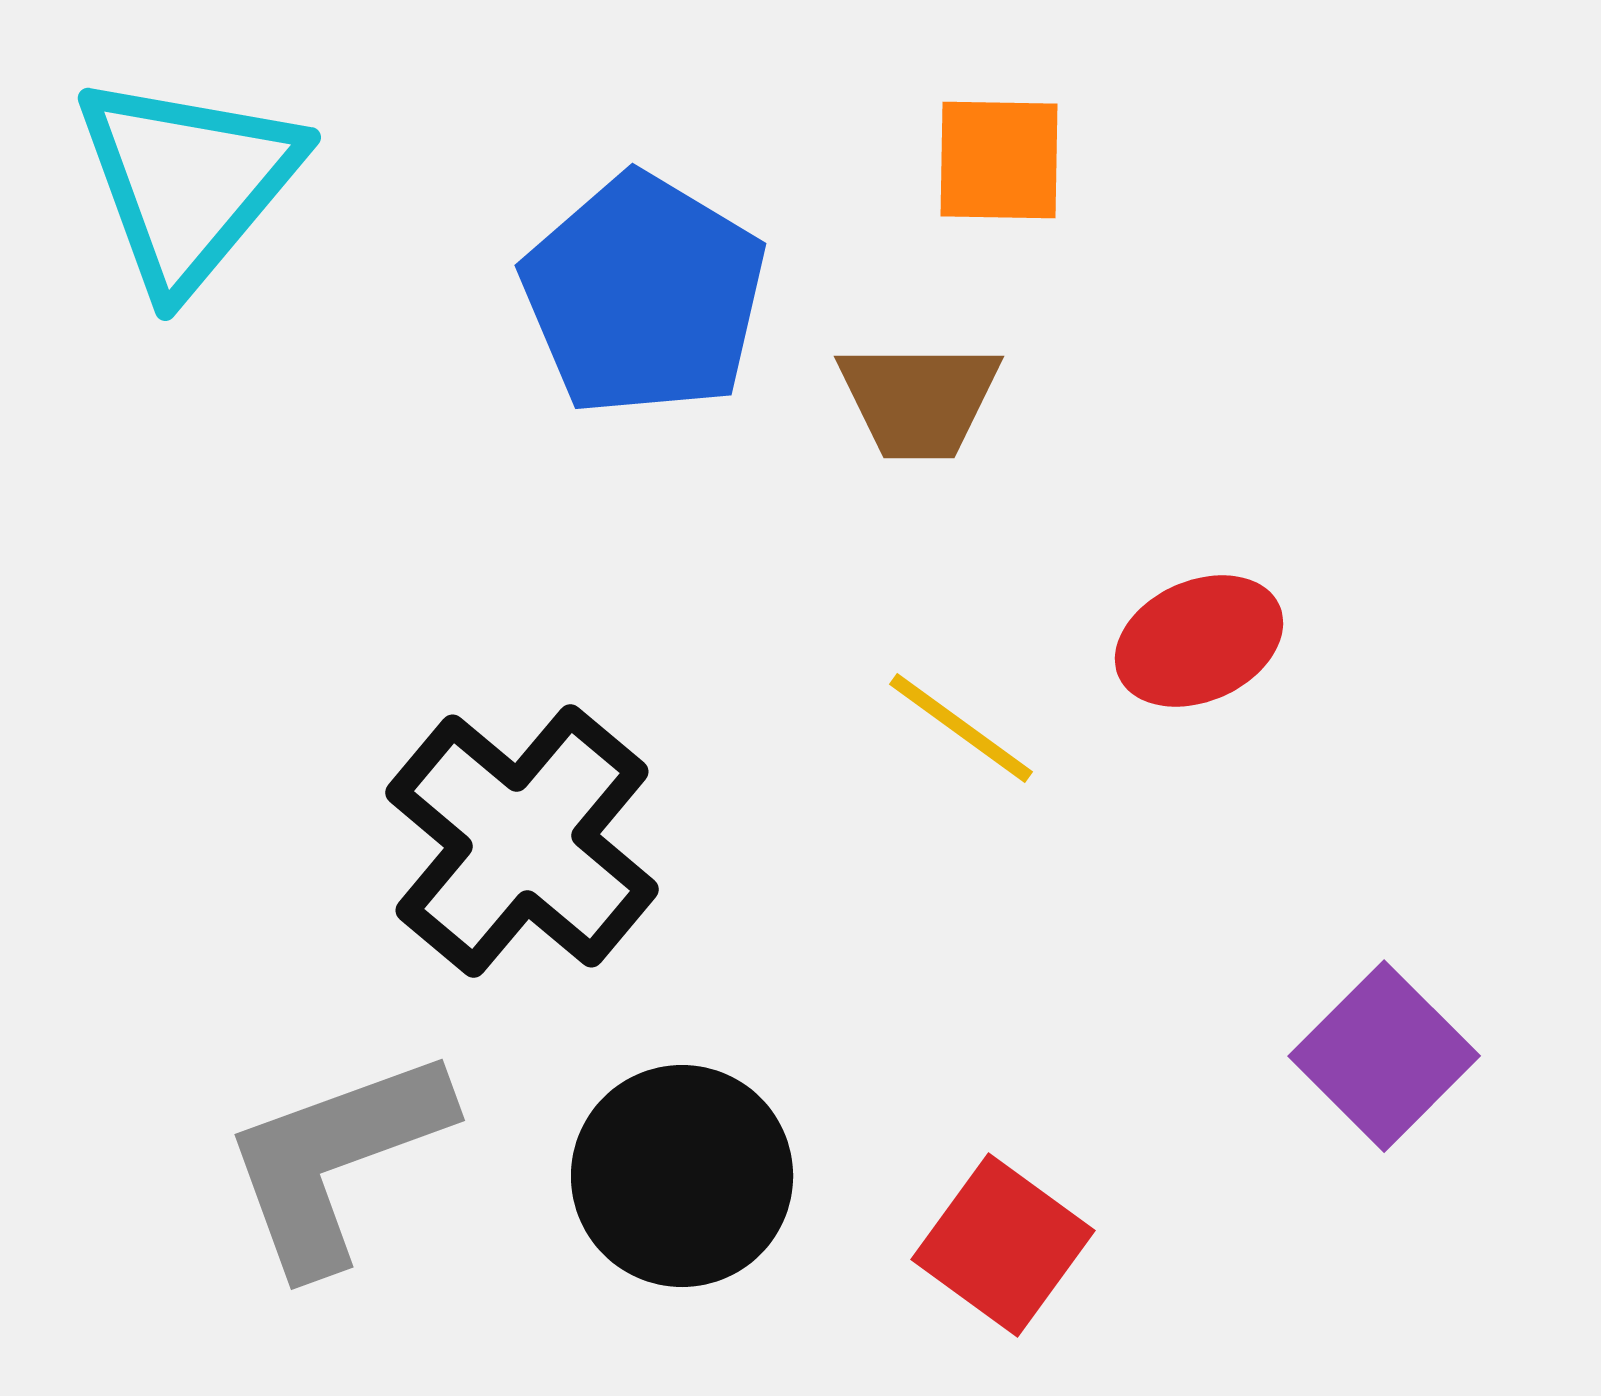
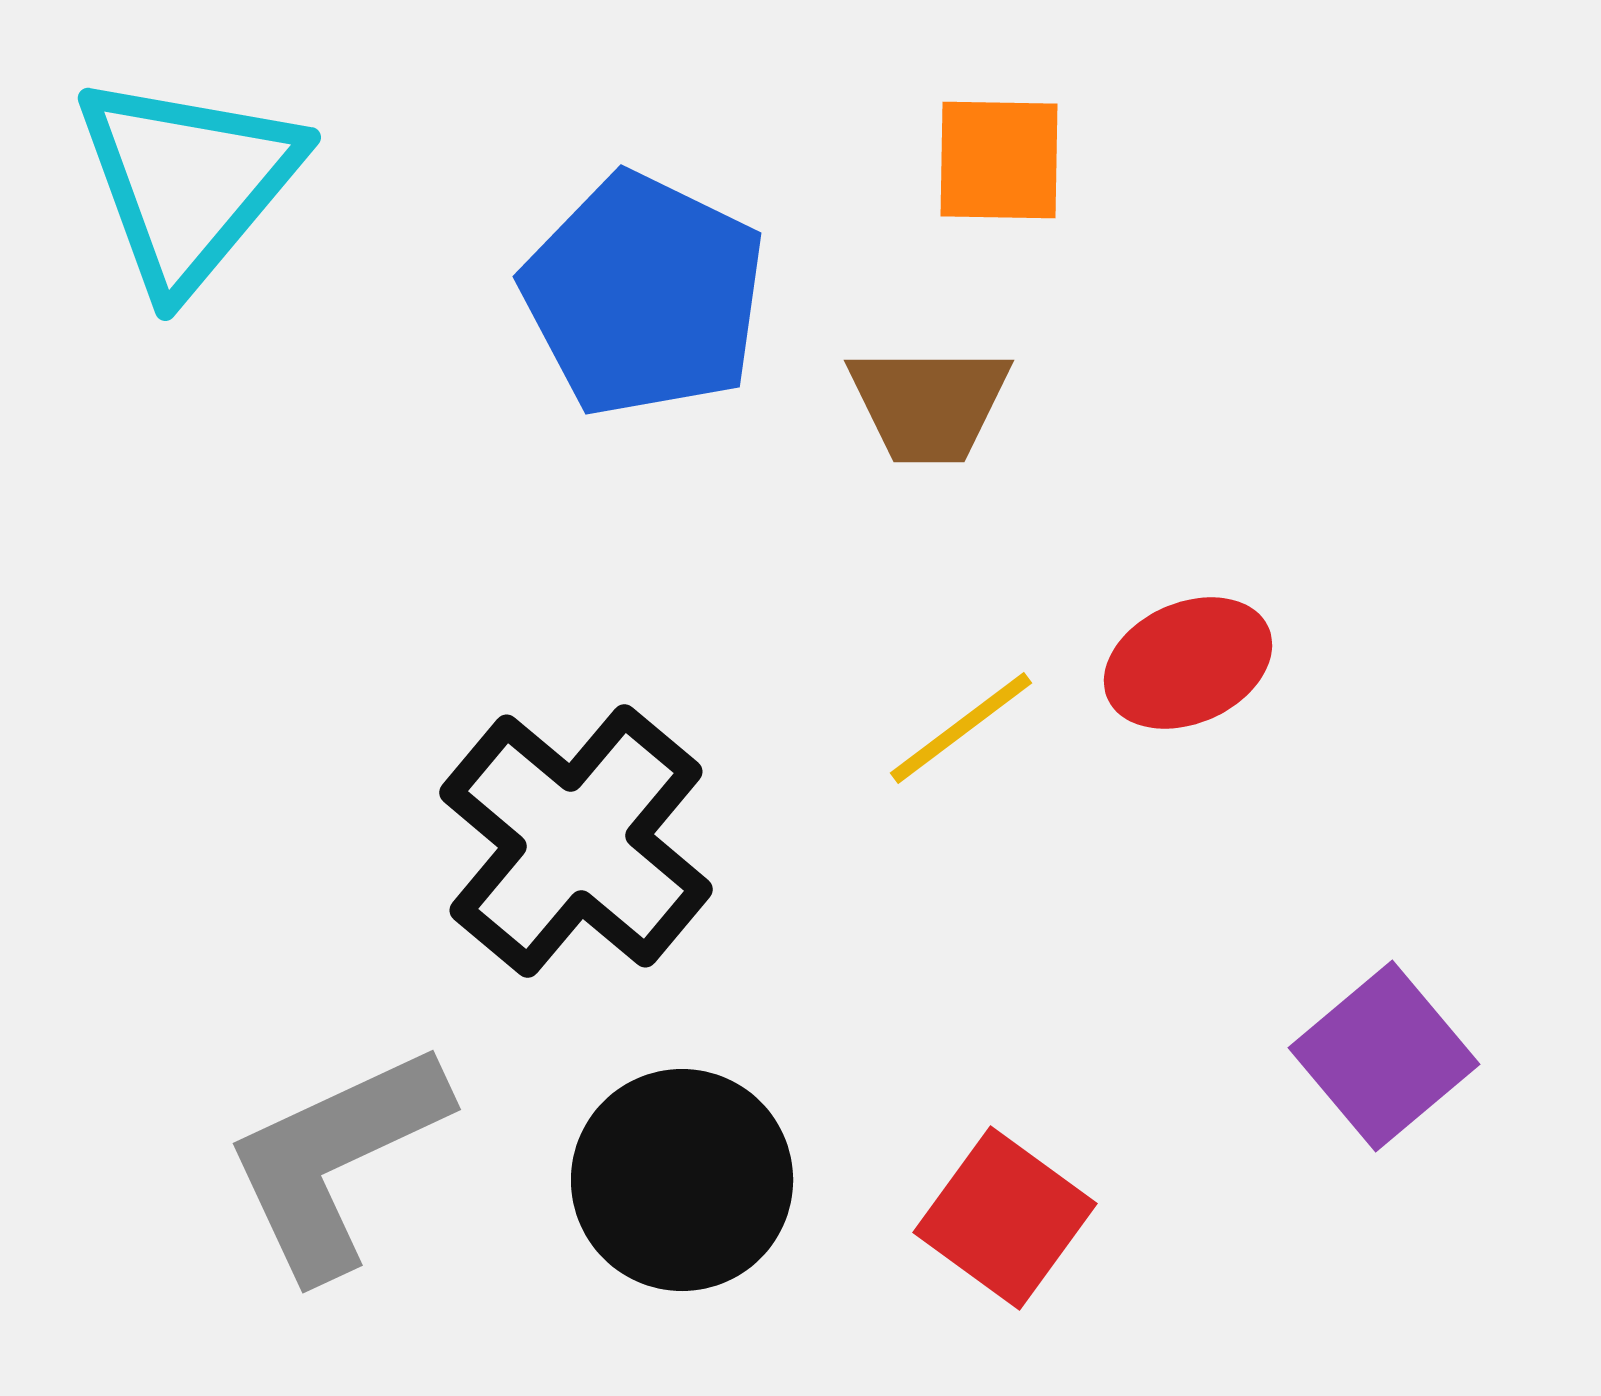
blue pentagon: rotated 5 degrees counterclockwise
brown trapezoid: moved 10 px right, 4 px down
red ellipse: moved 11 px left, 22 px down
yellow line: rotated 73 degrees counterclockwise
black cross: moved 54 px right
purple square: rotated 5 degrees clockwise
gray L-shape: rotated 5 degrees counterclockwise
black circle: moved 4 px down
red square: moved 2 px right, 27 px up
